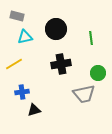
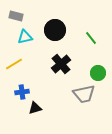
gray rectangle: moved 1 px left
black circle: moved 1 px left, 1 px down
green line: rotated 32 degrees counterclockwise
black cross: rotated 30 degrees counterclockwise
black triangle: moved 1 px right, 2 px up
